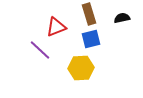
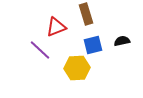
brown rectangle: moved 3 px left
black semicircle: moved 23 px down
blue square: moved 2 px right, 6 px down
yellow hexagon: moved 4 px left
